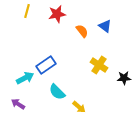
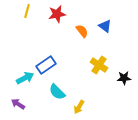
yellow arrow: rotated 80 degrees clockwise
